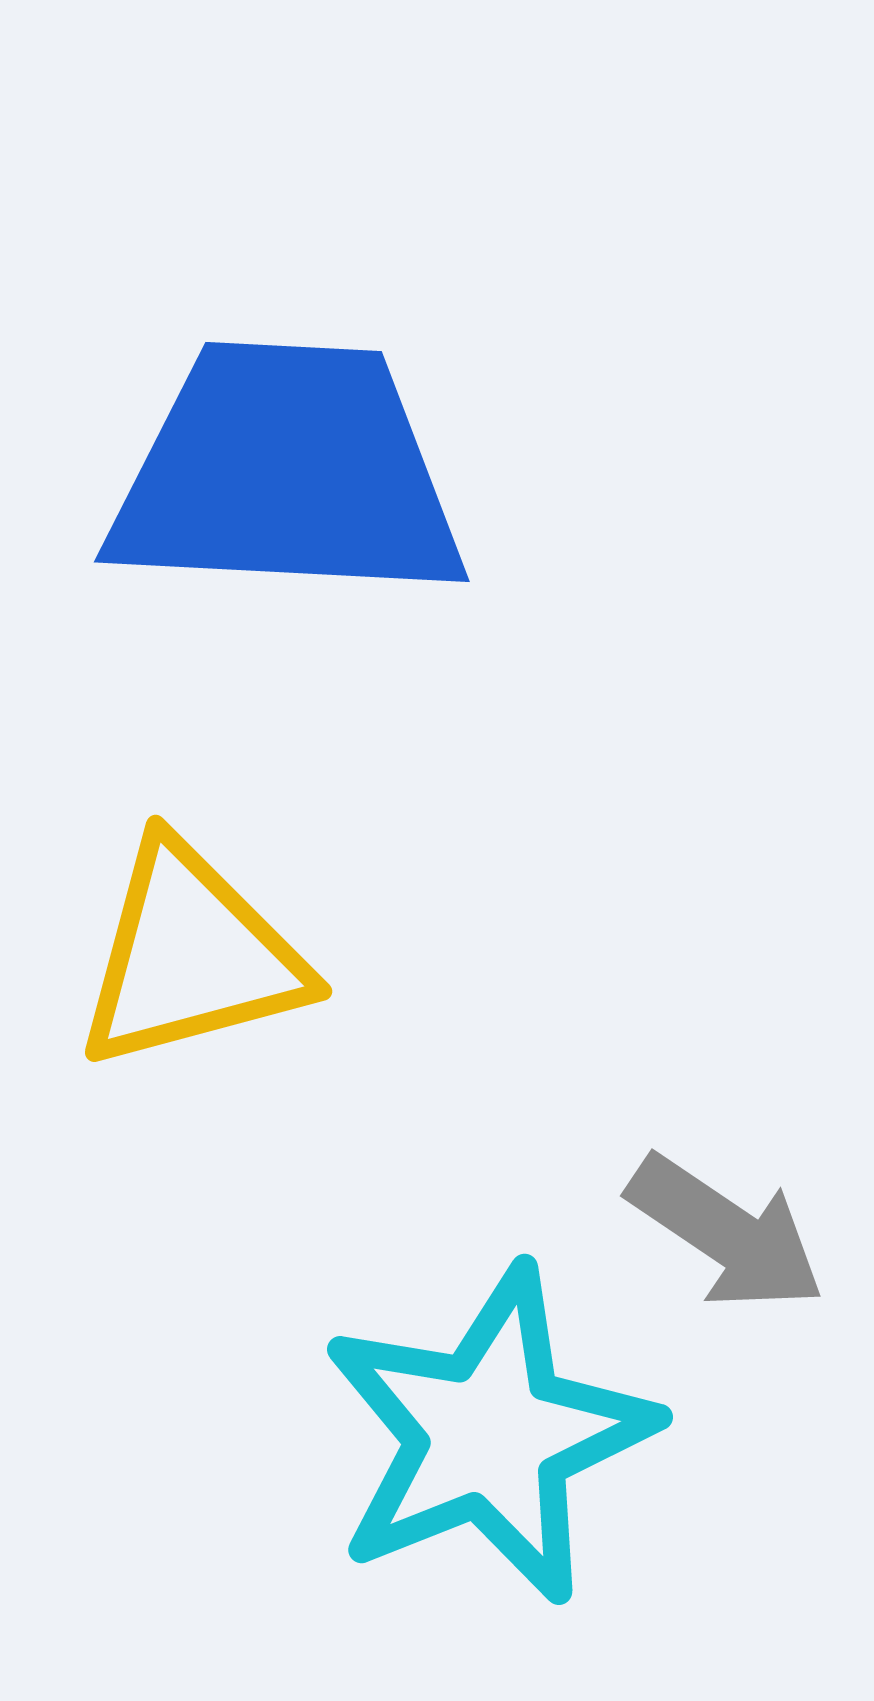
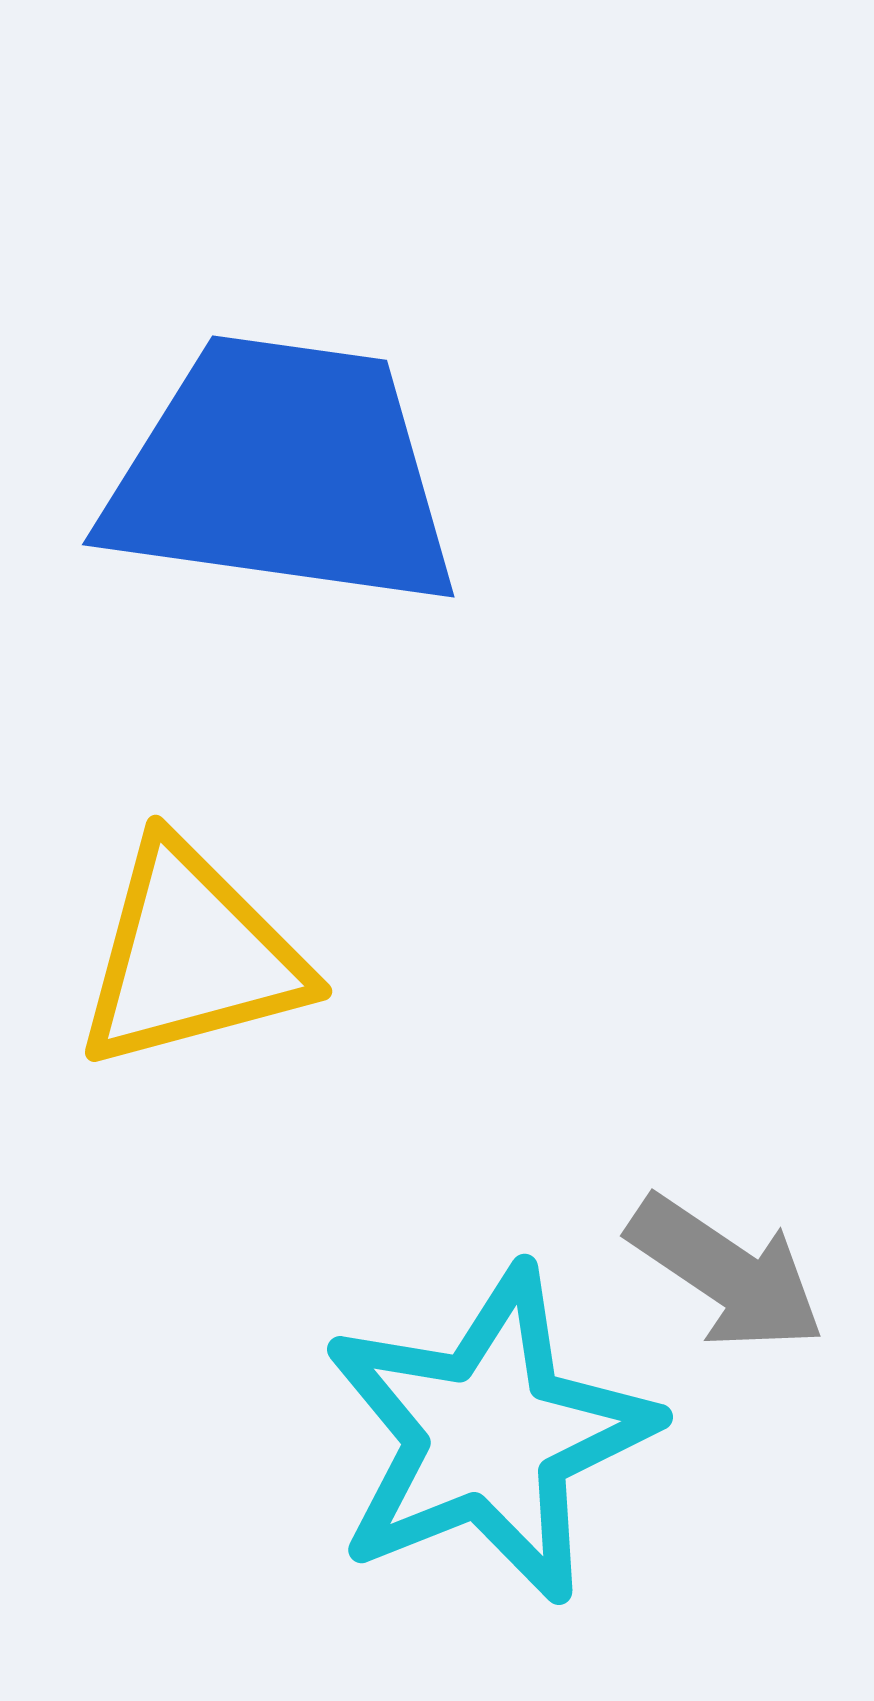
blue trapezoid: moved 5 px left; rotated 5 degrees clockwise
gray arrow: moved 40 px down
